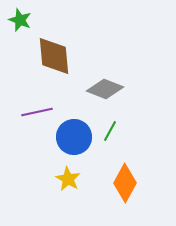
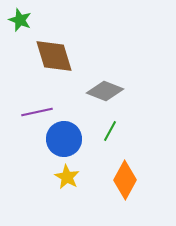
brown diamond: rotated 12 degrees counterclockwise
gray diamond: moved 2 px down
blue circle: moved 10 px left, 2 px down
yellow star: moved 1 px left, 2 px up
orange diamond: moved 3 px up
